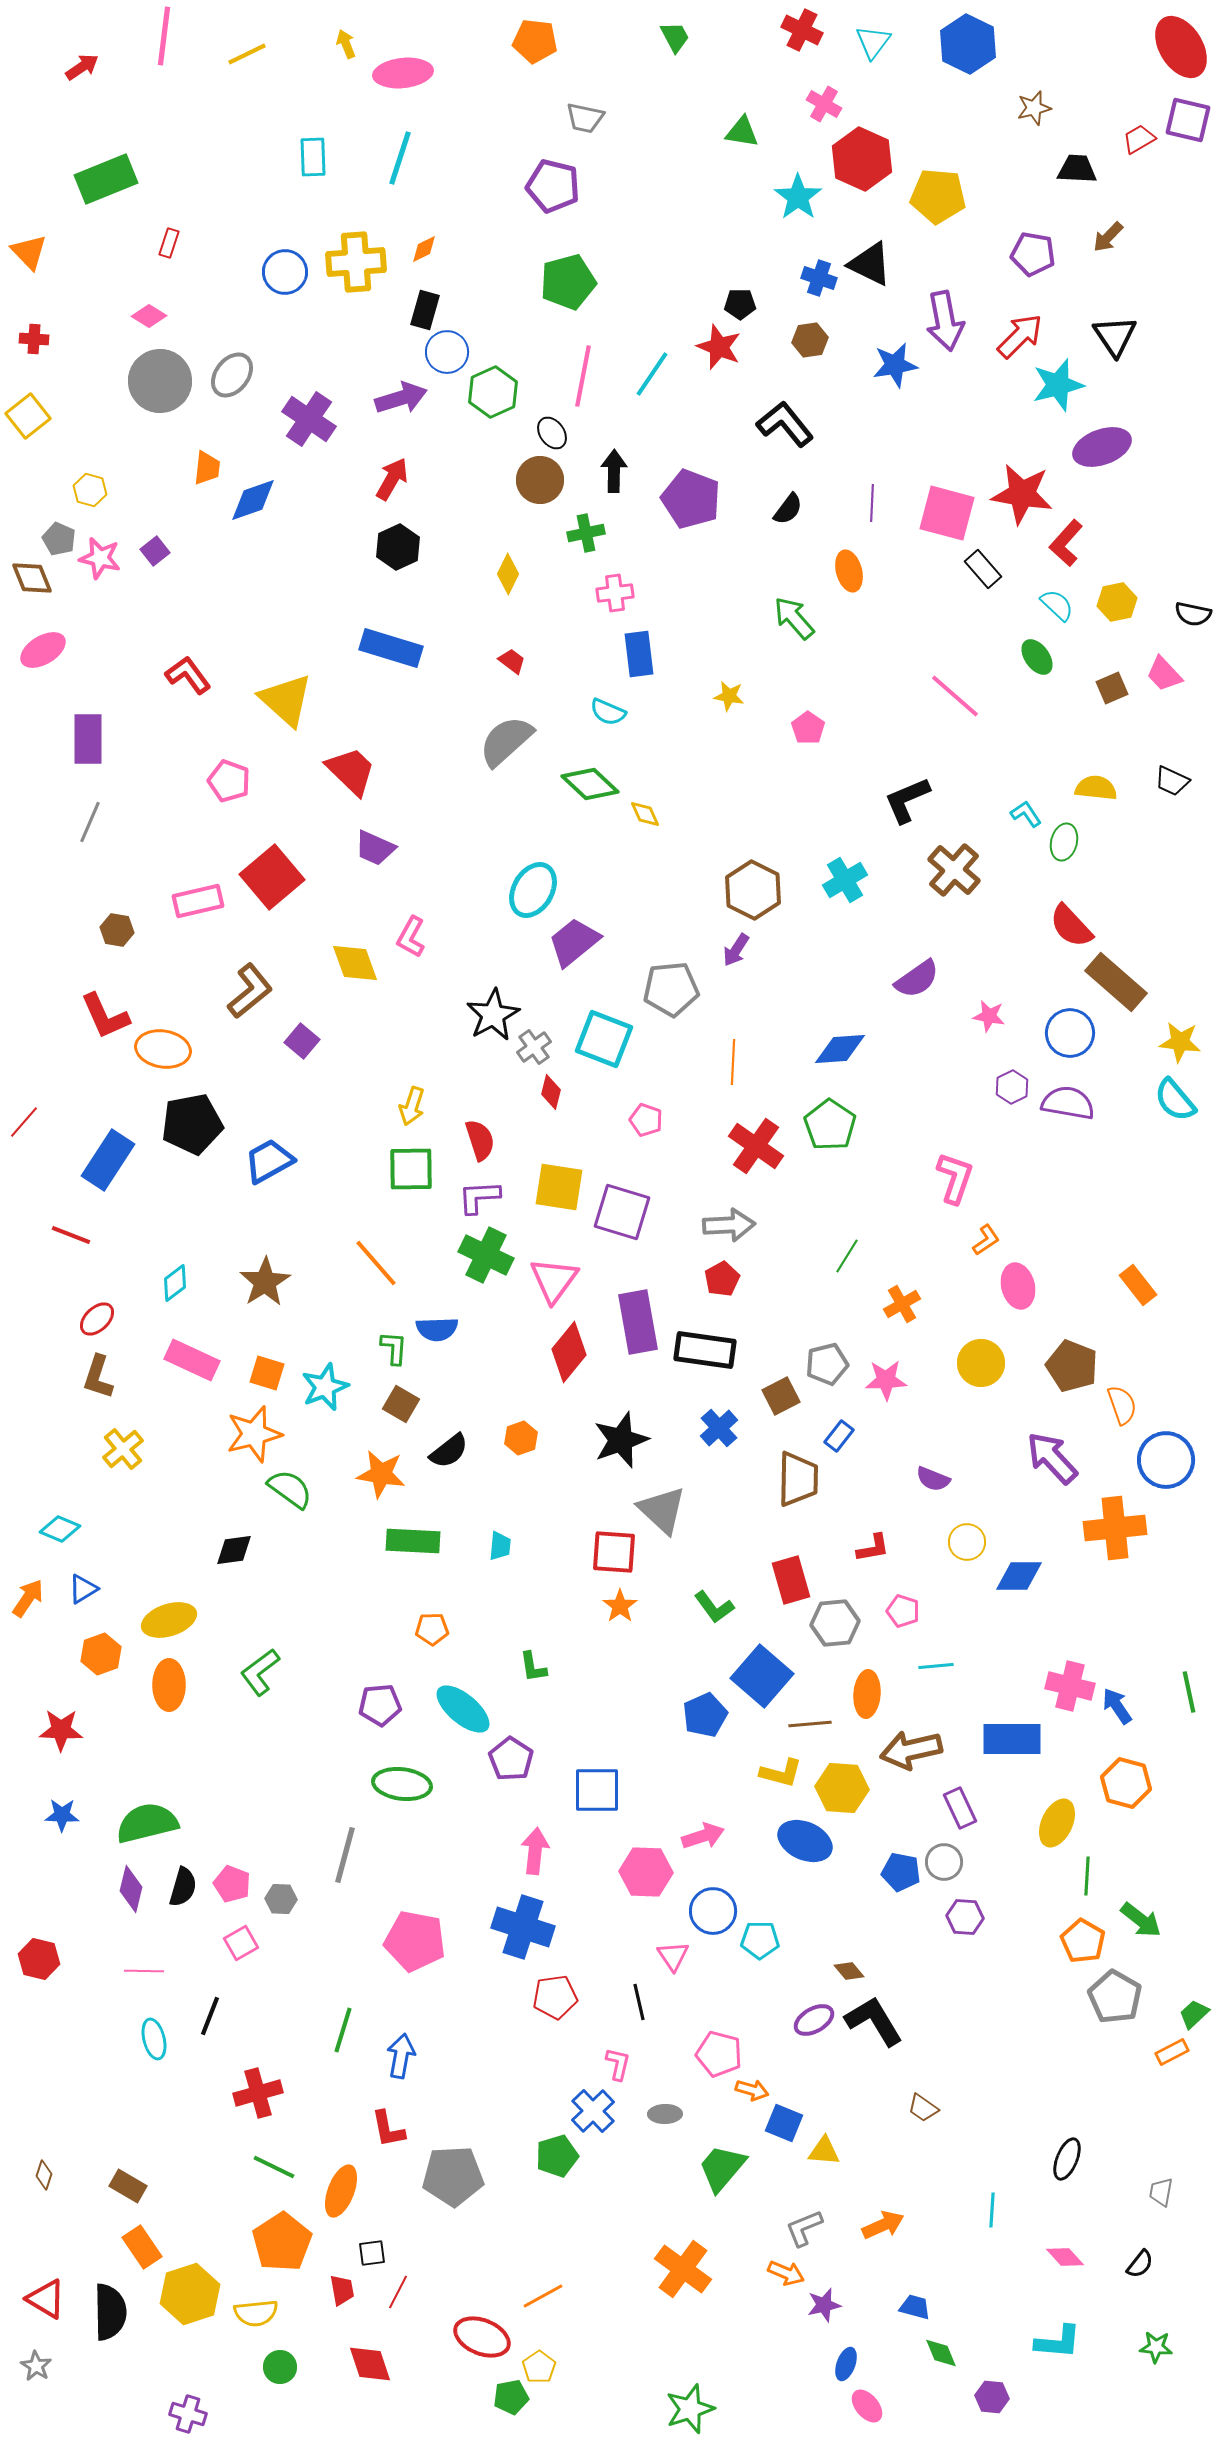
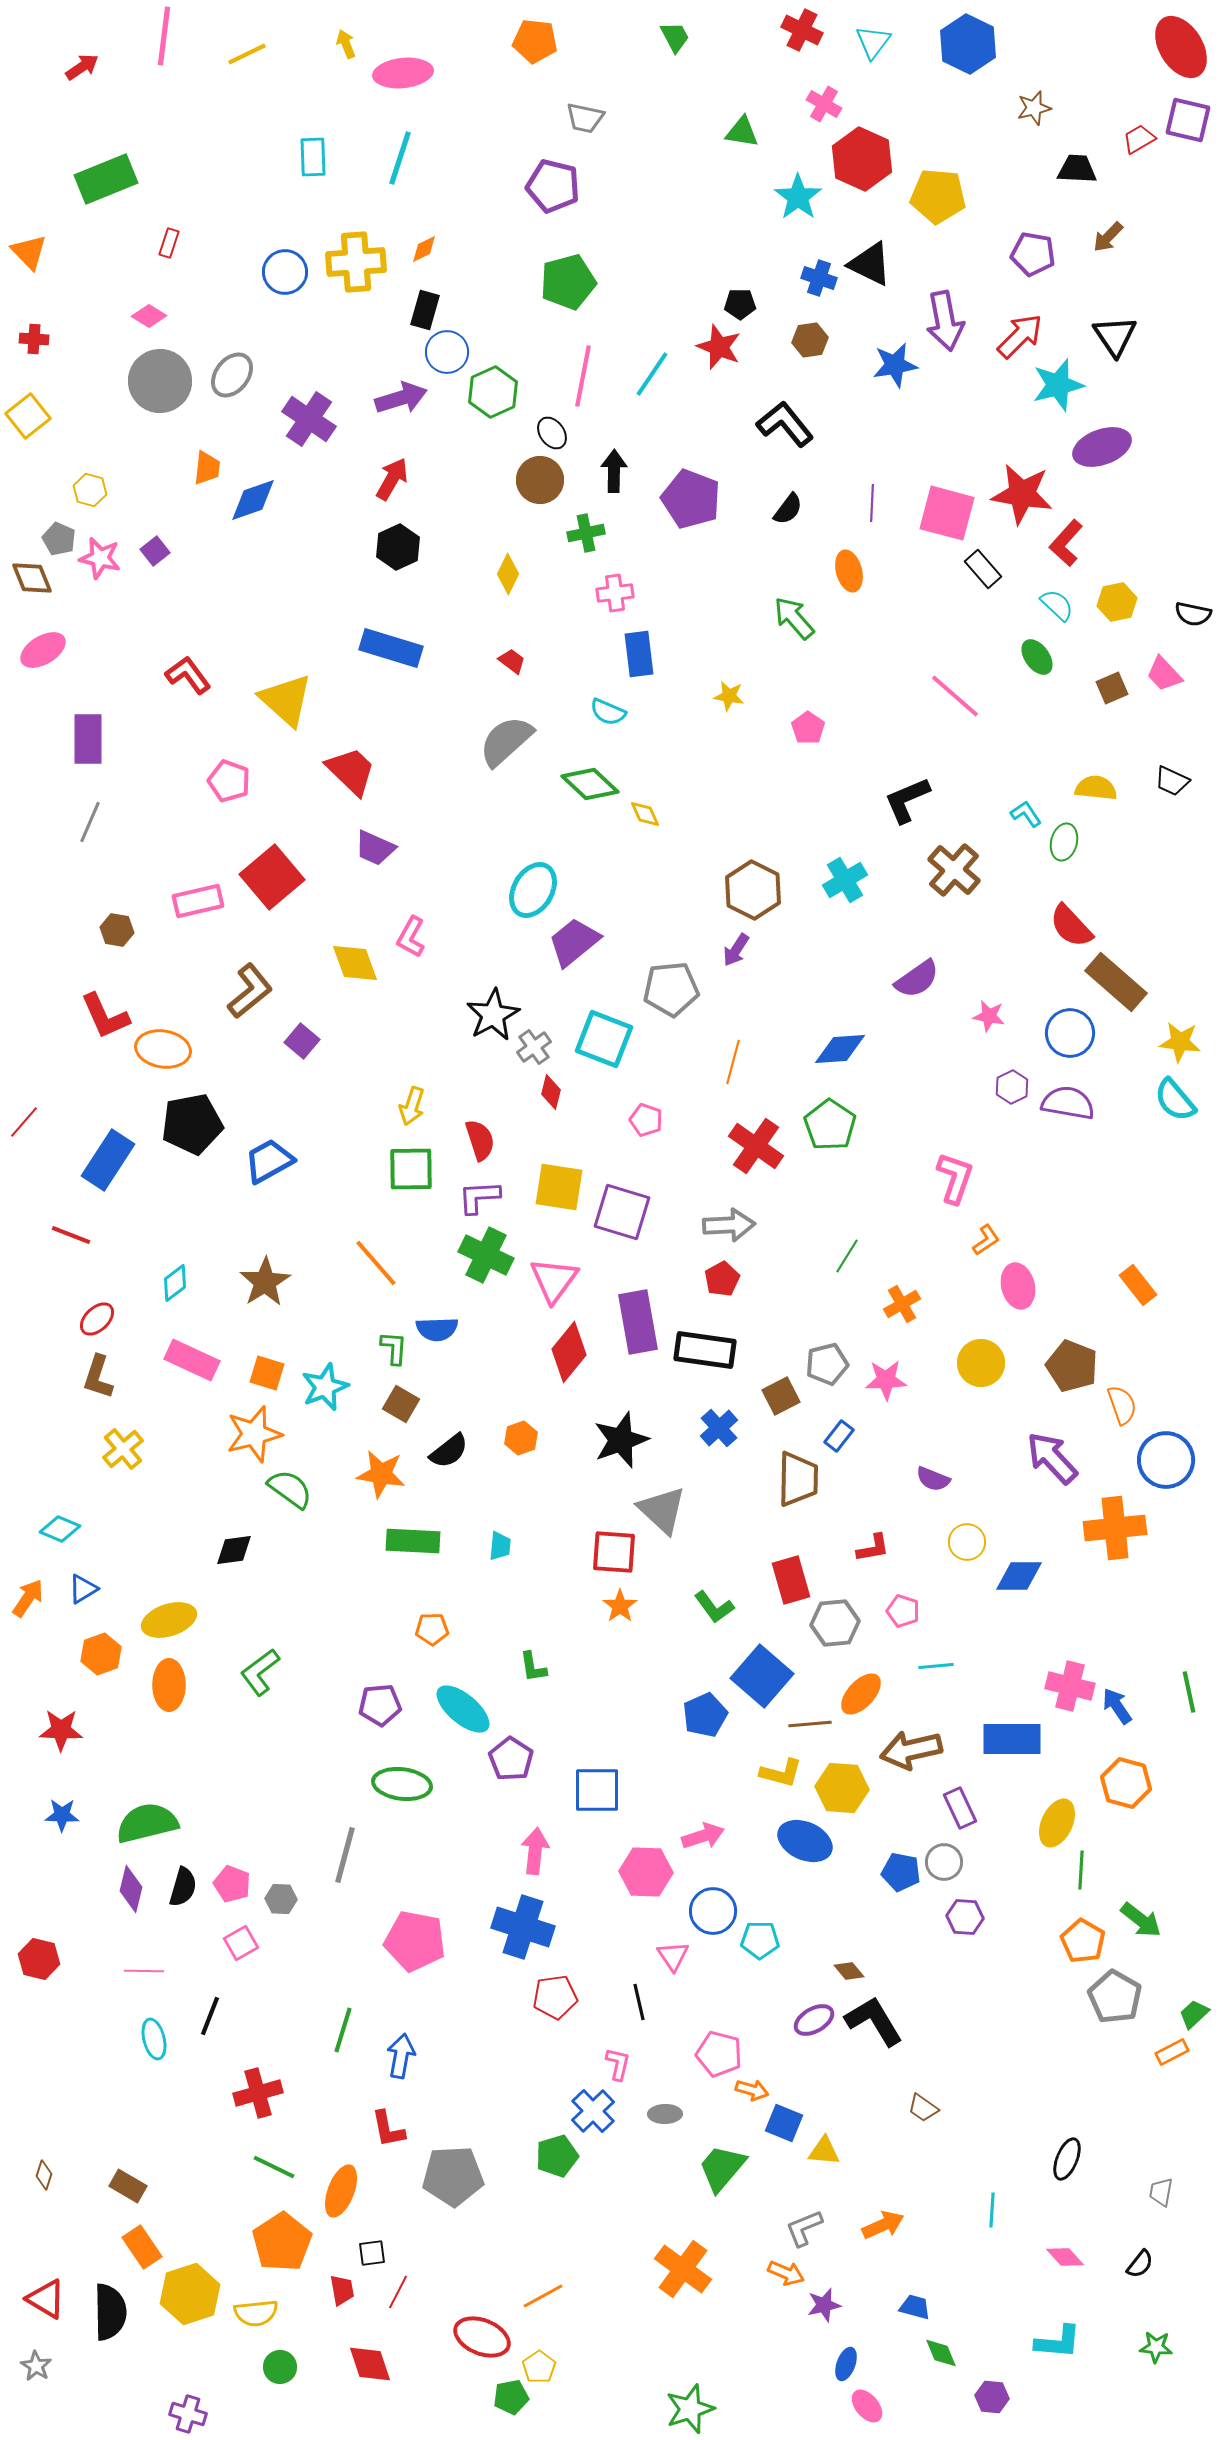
orange line at (733, 1062): rotated 12 degrees clockwise
orange ellipse at (867, 1694): moved 6 px left; rotated 39 degrees clockwise
green line at (1087, 1876): moved 6 px left, 6 px up
